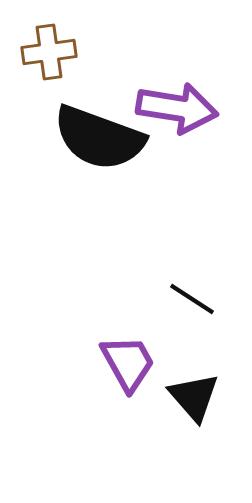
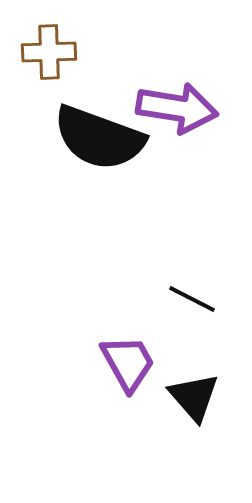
brown cross: rotated 6 degrees clockwise
black line: rotated 6 degrees counterclockwise
